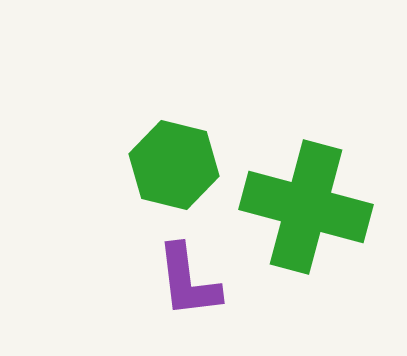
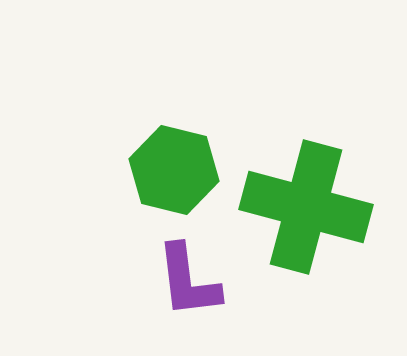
green hexagon: moved 5 px down
